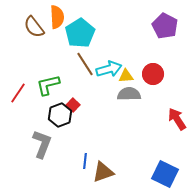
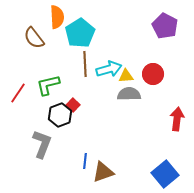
brown semicircle: moved 11 px down
brown line: rotated 30 degrees clockwise
red arrow: rotated 40 degrees clockwise
blue square: rotated 24 degrees clockwise
